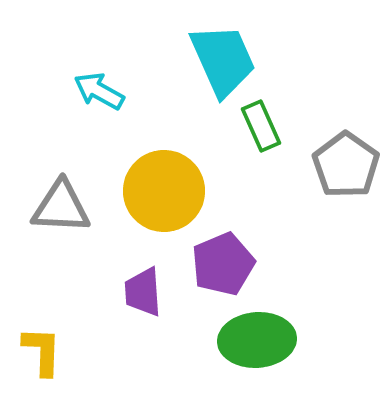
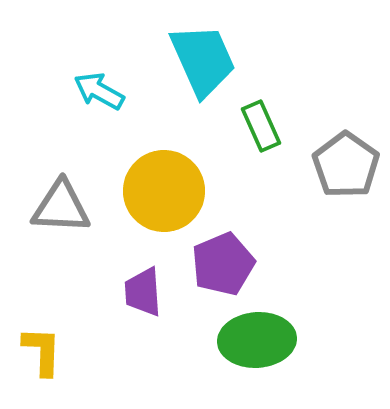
cyan trapezoid: moved 20 px left
